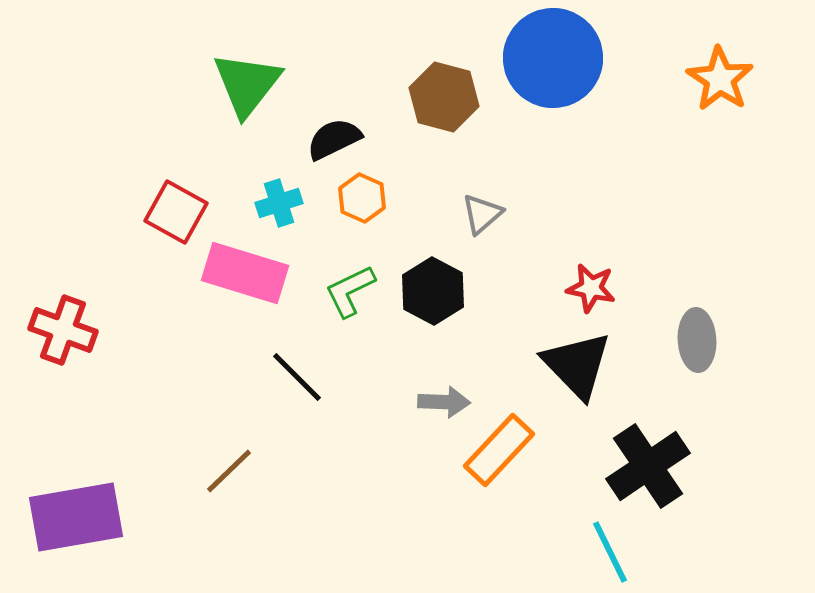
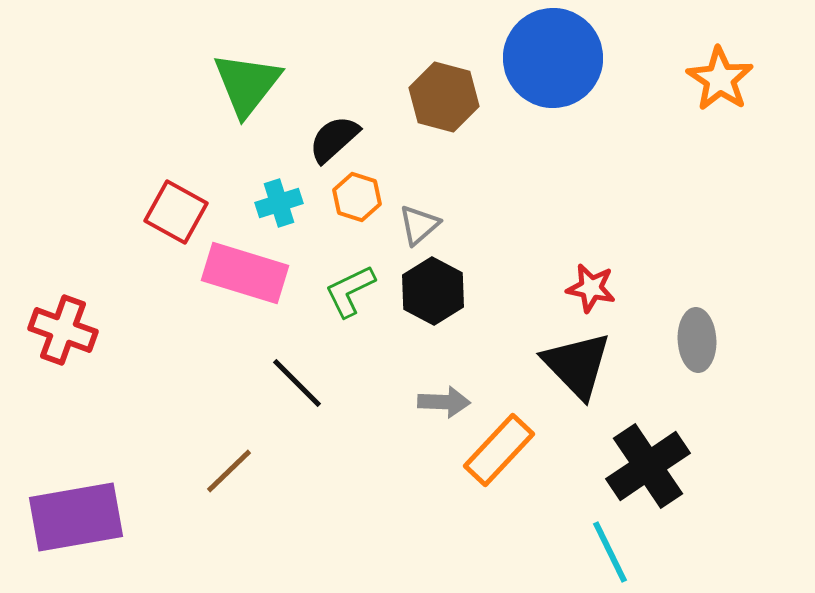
black semicircle: rotated 16 degrees counterclockwise
orange hexagon: moved 5 px left, 1 px up; rotated 6 degrees counterclockwise
gray triangle: moved 63 px left, 11 px down
black line: moved 6 px down
